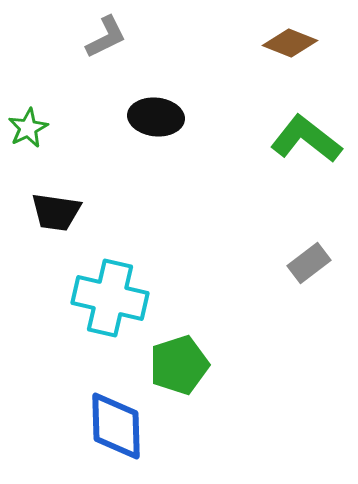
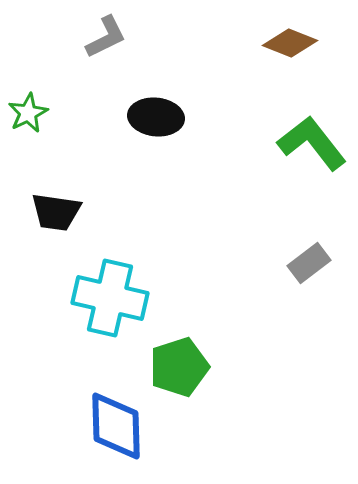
green star: moved 15 px up
green L-shape: moved 6 px right, 4 px down; rotated 14 degrees clockwise
green pentagon: moved 2 px down
